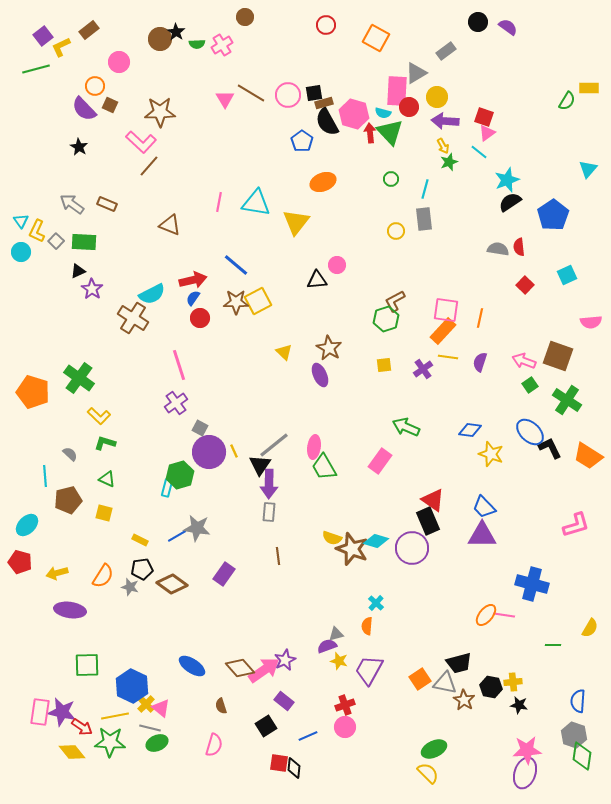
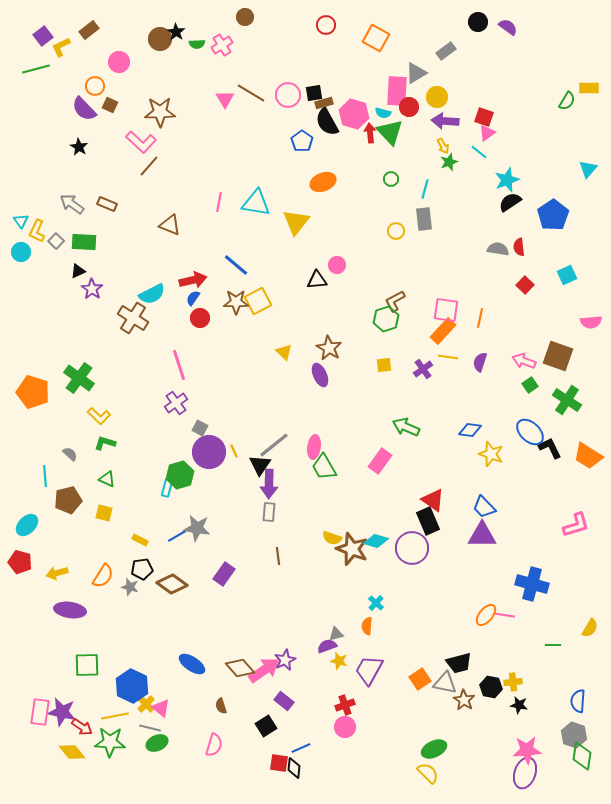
blue ellipse at (192, 666): moved 2 px up
blue line at (308, 736): moved 7 px left, 12 px down
